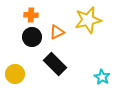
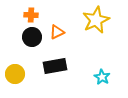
yellow star: moved 8 px right; rotated 12 degrees counterclockwise
black rectangle: moved 2 px down; rotated 55 degrees counterclockwise
